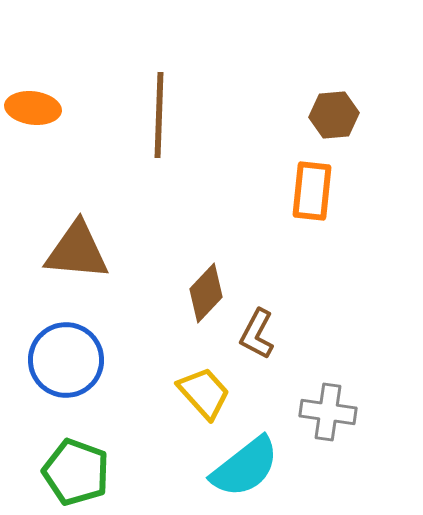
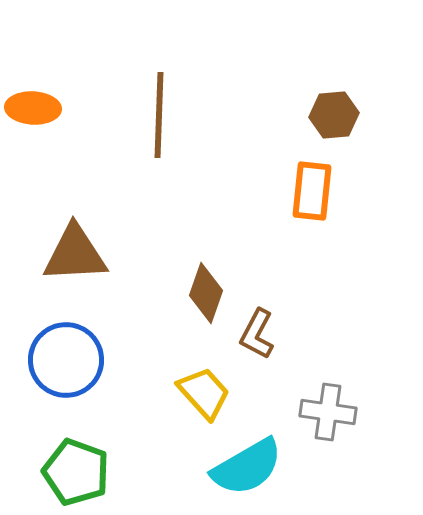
orange ellipse: rotated 4 degrees counterclockwise
brown triangle: moved 2 px left, 3 px down; rotated 8 degrees counterclockwise
brown diamond: rotated 24 degrees counterclockwise
cyan semicircle: moved 2 px right; rotated 8 degrees clockwise
